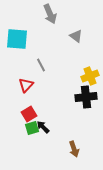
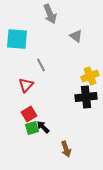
brown arrow: moved 8 px left
